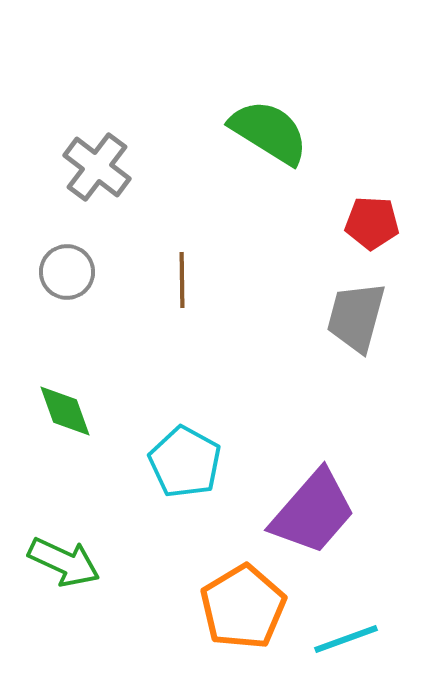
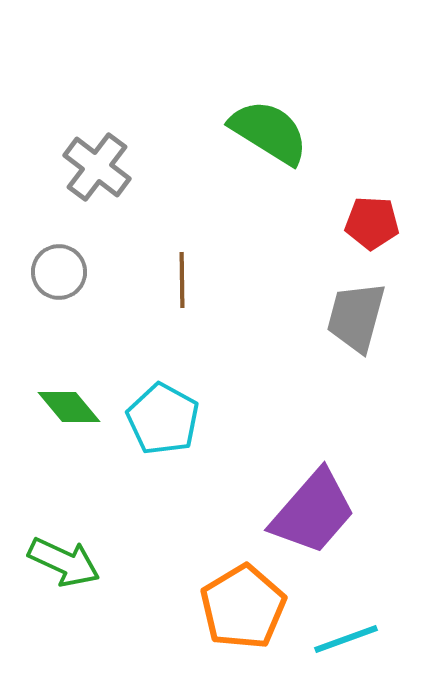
gray circle: moved 8 px left
green diamond: moved 4 px right, 4 px up; rotated 20 degrees counterclockwise
cyan pentagon: moved 22 px left, 43 px up
